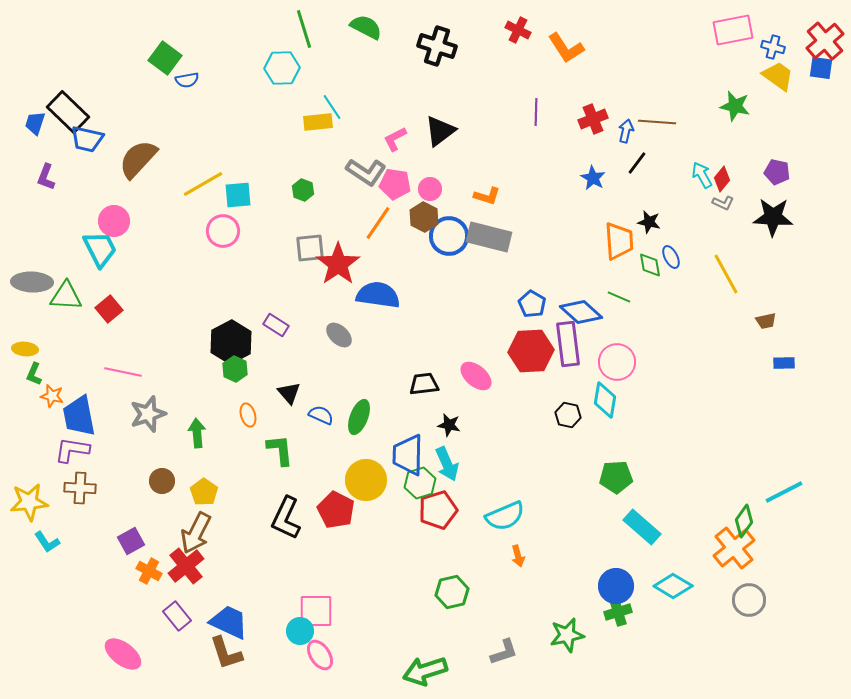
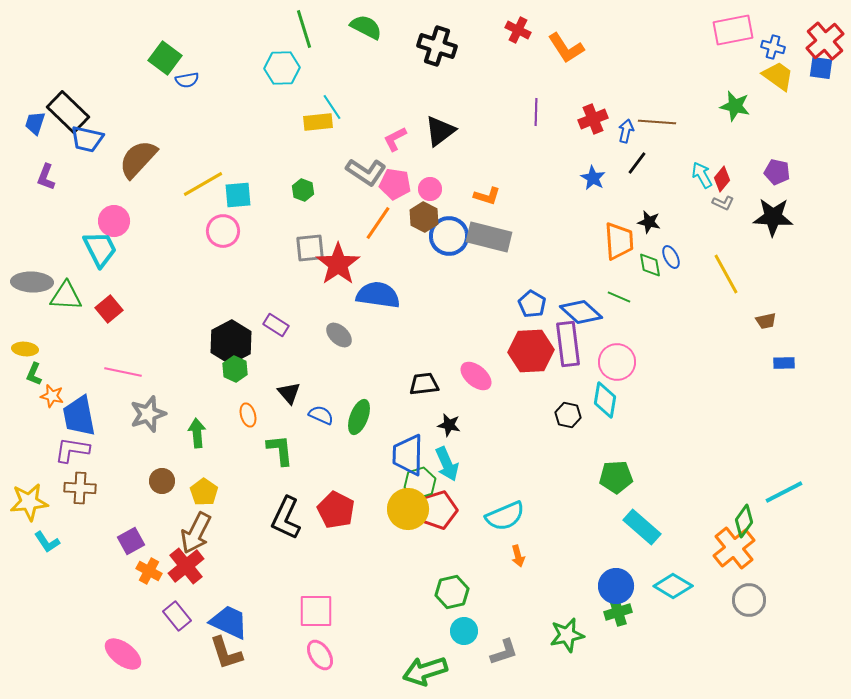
yellow circle at (366, 480): moved 42 px right, 29 px down
cyan circle at (300, 631): moved 164 px right
